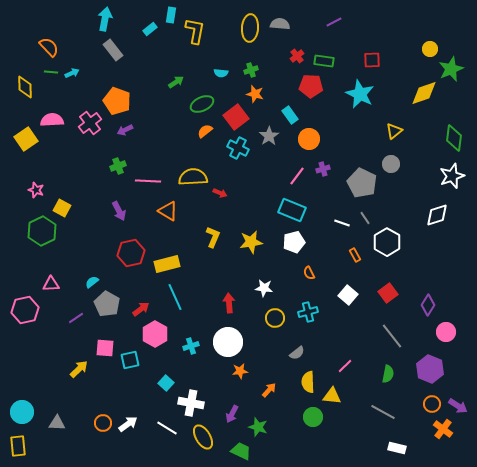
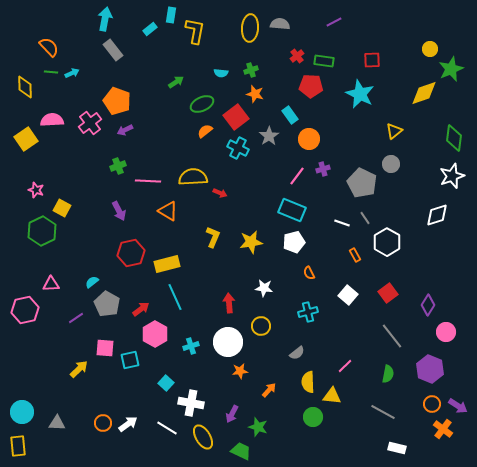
yellow circle at (275, 318): moved 14 px left, 8 px down
